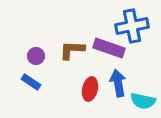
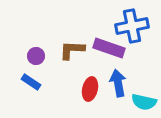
cyan semicircle: moved 1 px right, 1 px down
